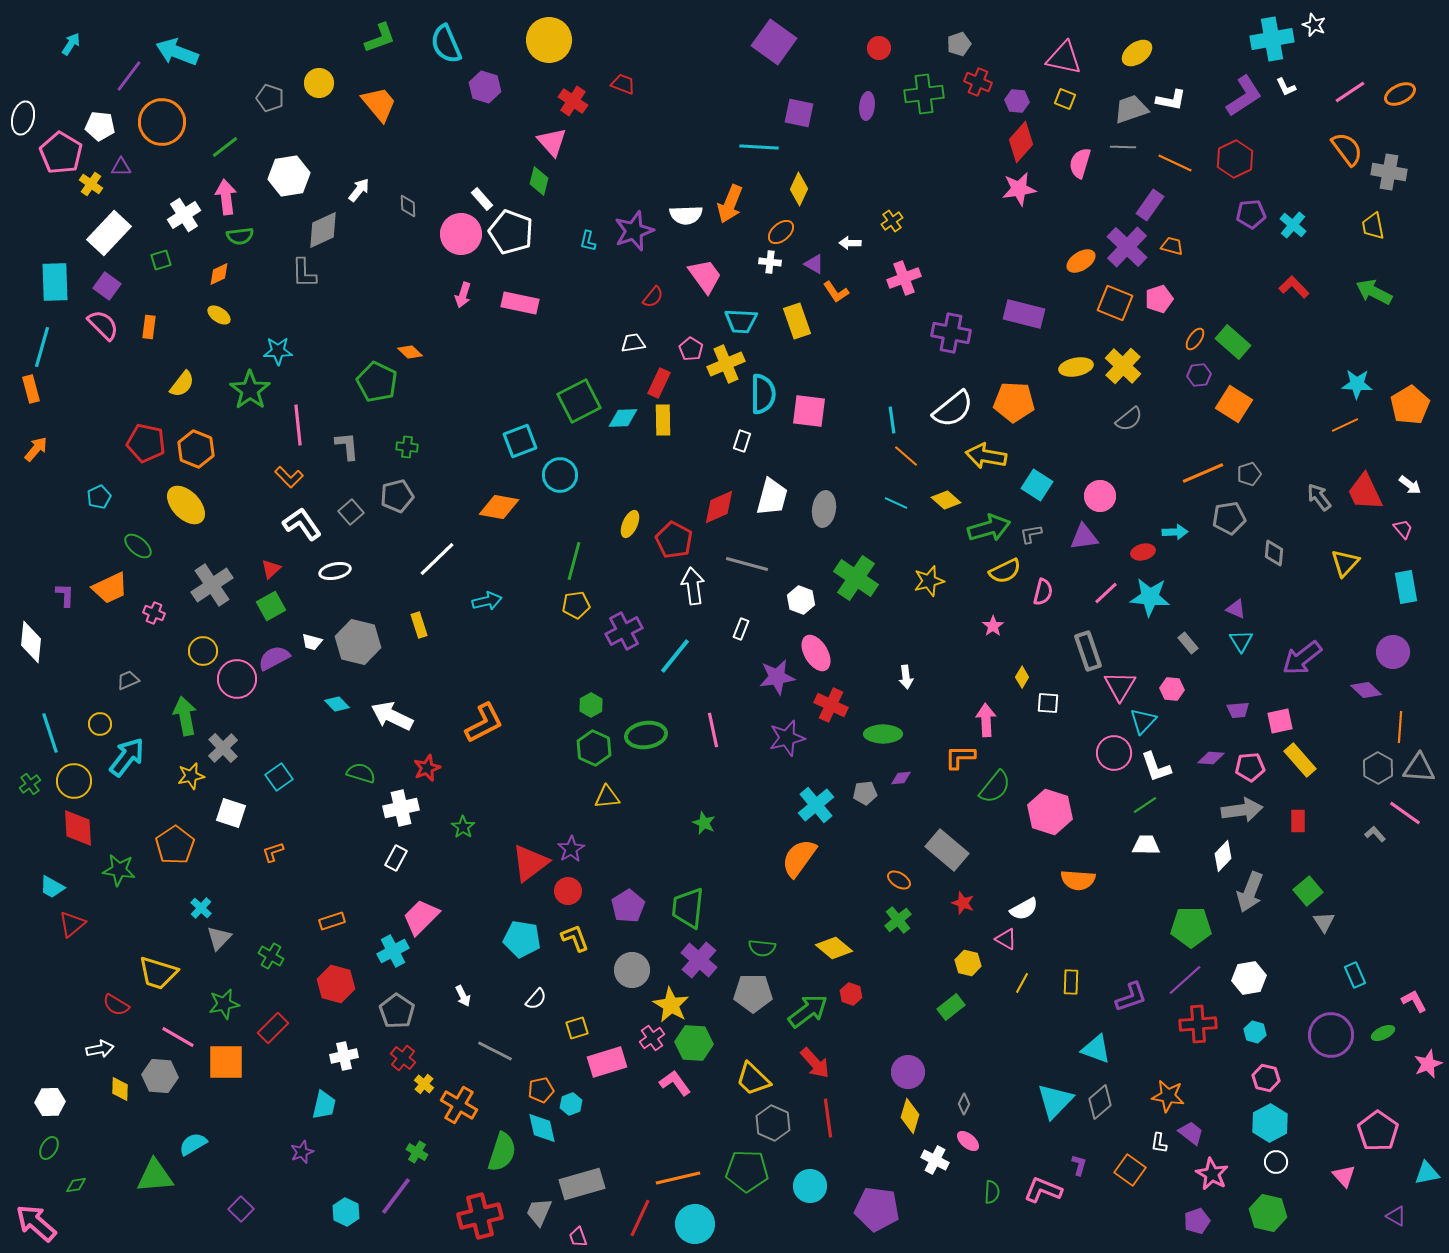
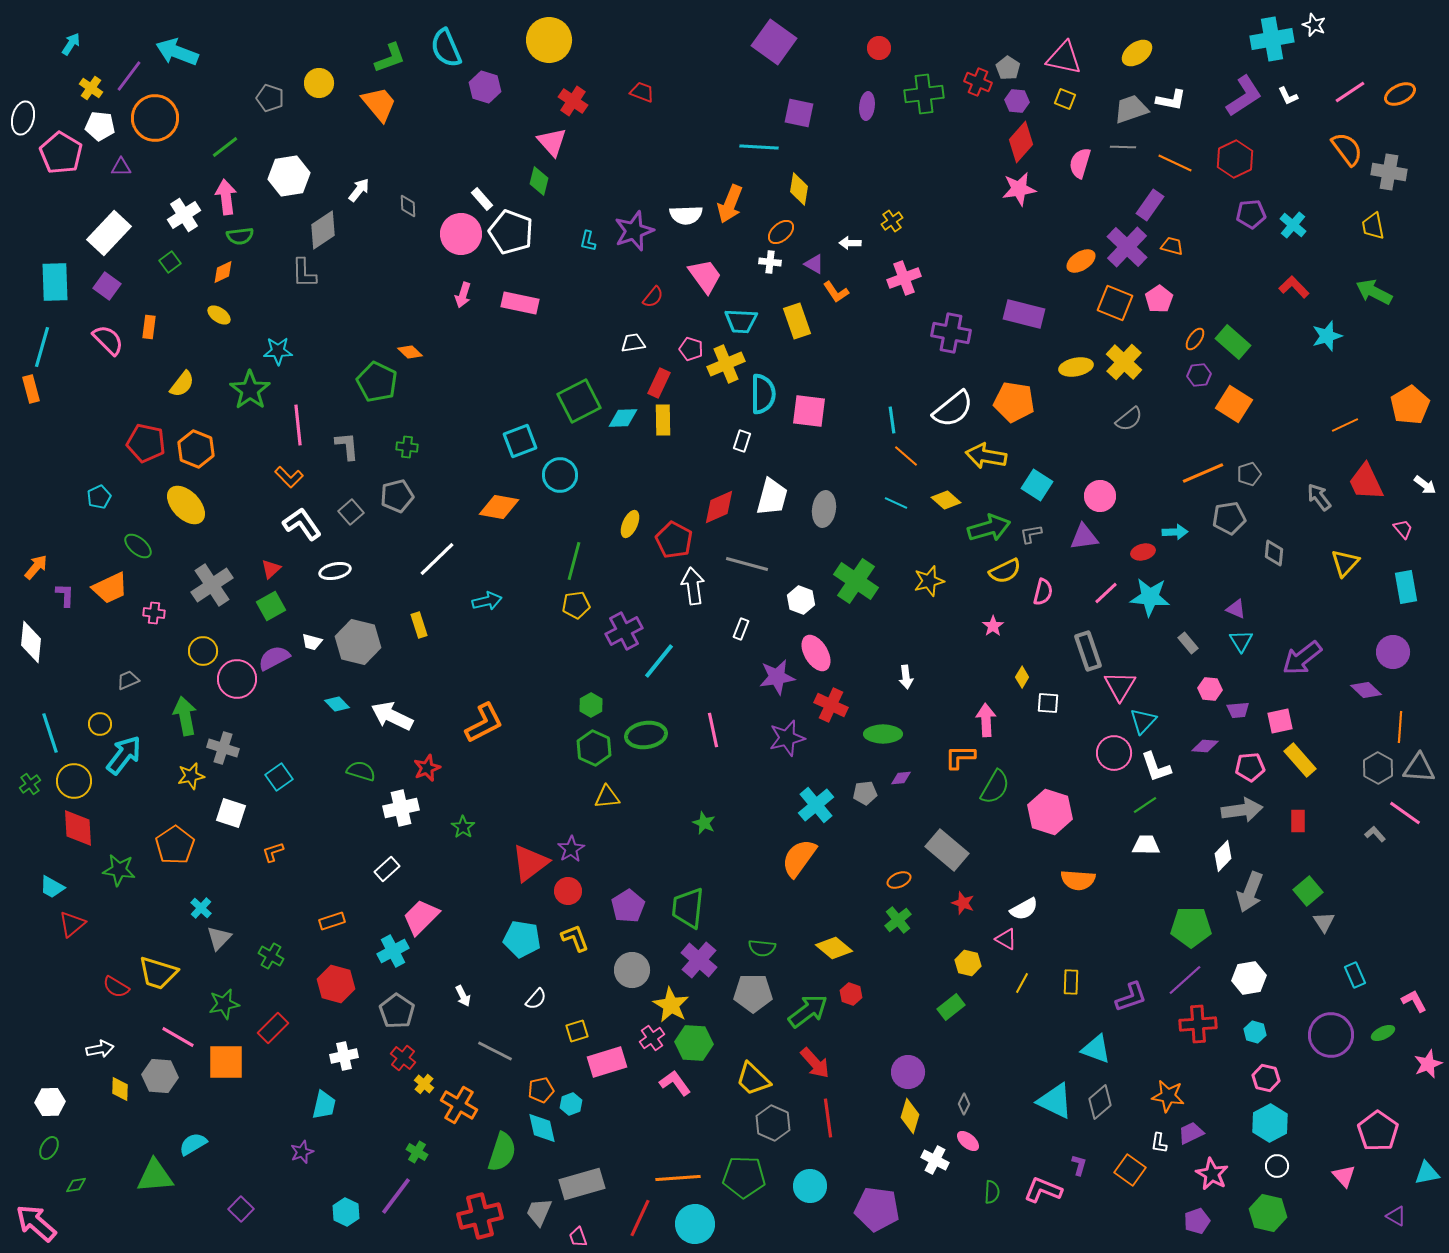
green L-shape at (380, 38): moved 10 px right, 20 px down
cyan semicircle at (446, 44): moved 4 px down
gray pentagon at (959, 44): moved 49 px right, 24 px down; rotated 20 degrees counterclockwise
red trapezoid at (623, 84): moved 19 px right, 8 px down
white L-shape at (1286, 87): moved 2 px right, 9 px down
orange circle at (162, 122): moved 7 px left, 4 px up
yellow cross at (91, 184): moved 96 px up
yellow diamond at (799, 189): rotated 16 degrees counterclockwise
gray diamond at (323, 230): rotated 9 degrees counterclockwise
green square at (161, 260): moved 9 px right, 2 px down; rotated 20 degrees counterclockwise
orange diamond at (219, 274): moved 4 px right, 2 px up
pink pentagon at (1159, 299): rotated 16 degrees counterclockwise
pink semicircle at (103, 325): moved 5 px right, 15 px down
pink pentagon at (691, 349): rotated 15 degrees counterclockwise
yellow cross at (1123, 366): moved 1 px right, 4 px up
cyan star at (1357, 384): moved 30 px left, 48 px up; rotated 20 degrees counterclockwise
orange pentagon at (1014, 402): rotated 6 degrees clockwise
orange arrow at (36, 449): moved 118 px down
white arrow at (1410, 485): moved 15 px right
red trapezoid at (1365, 492): moved 1 px right, 10 px up
green cross at (856, 578): moved 3 px down
pink cross at (154, 613): rotated 15 degrees counterclockwise
cyan line at (675, 656): moved 16 px left, 5 px down
pink hexagon at (1172, 689): moved 38 px right
gray cross at (223, 748): rotated 28 degrees counterclockwise
cyan arrow at (127, 757): moved 3 px left, 2 px up
purple diamond at (1211, 758): moved 6 px left, 12 px up
green semicircle at (361, 773): moved 2 px up
green semicircle at (995, 787): rotated 9 degrees counterclockwise
white rectangle at (396, 858): moved 9 px left, 11 px down; rotated 20 degrees clockwise
orange ellipse at (899, 880): rotated 55 degrees counterclockwise
red semicircle at (116, 1005): moved 18 px up
yellow square at (577, 1028): moved 3 px down
cyan triangle at (1055, 1101): rotated 48 degrees counterclockwise
purple trapezoid at (1191, 1133): rotated 64 degrees counterclockwise
white circle at (1276, 1162): moved 1 px right, 4 px down
green pentagon at (747, 1171): moved 3 px left, 6 px down
orange line at (678, 1178): rotated 9 degrees clockwise
